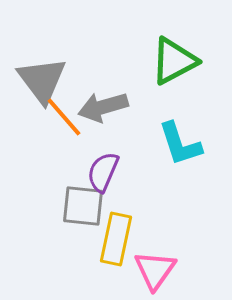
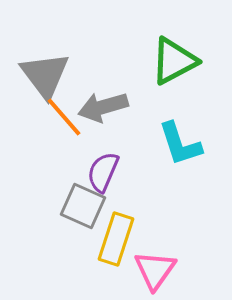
gray triangle: moved 3 px right, 5 px up
gray square: rotated 18 degrees clockwise
yellow rectangle: rotated 6 degrees clockwise
